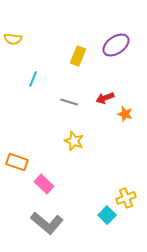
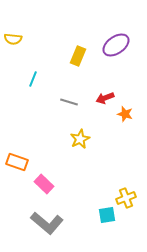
yellow star: moved 6 px right, 2 px up; rotated 24 degrees clockwise
cyan square: rotated 36 degrees clockwise
